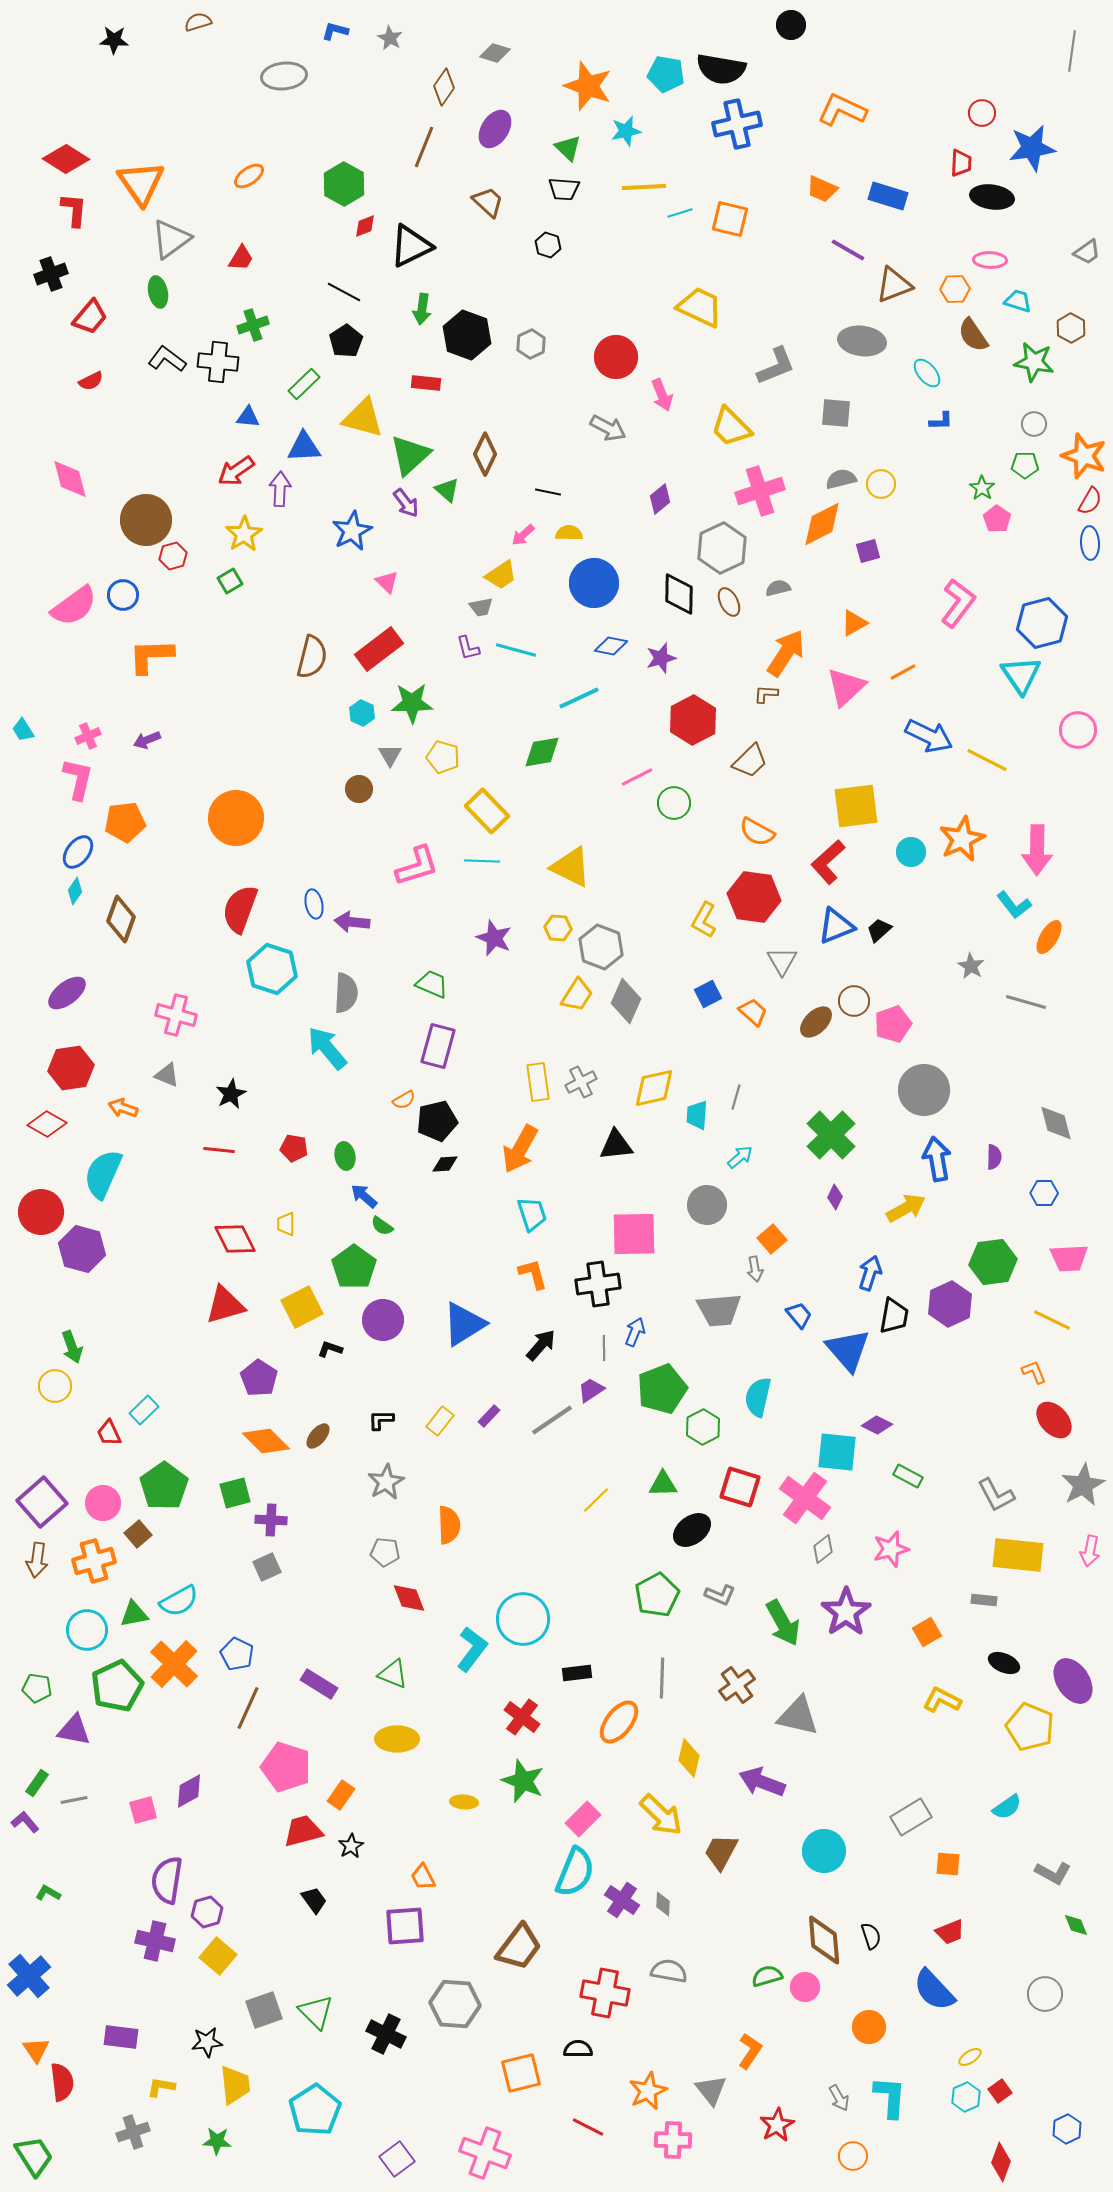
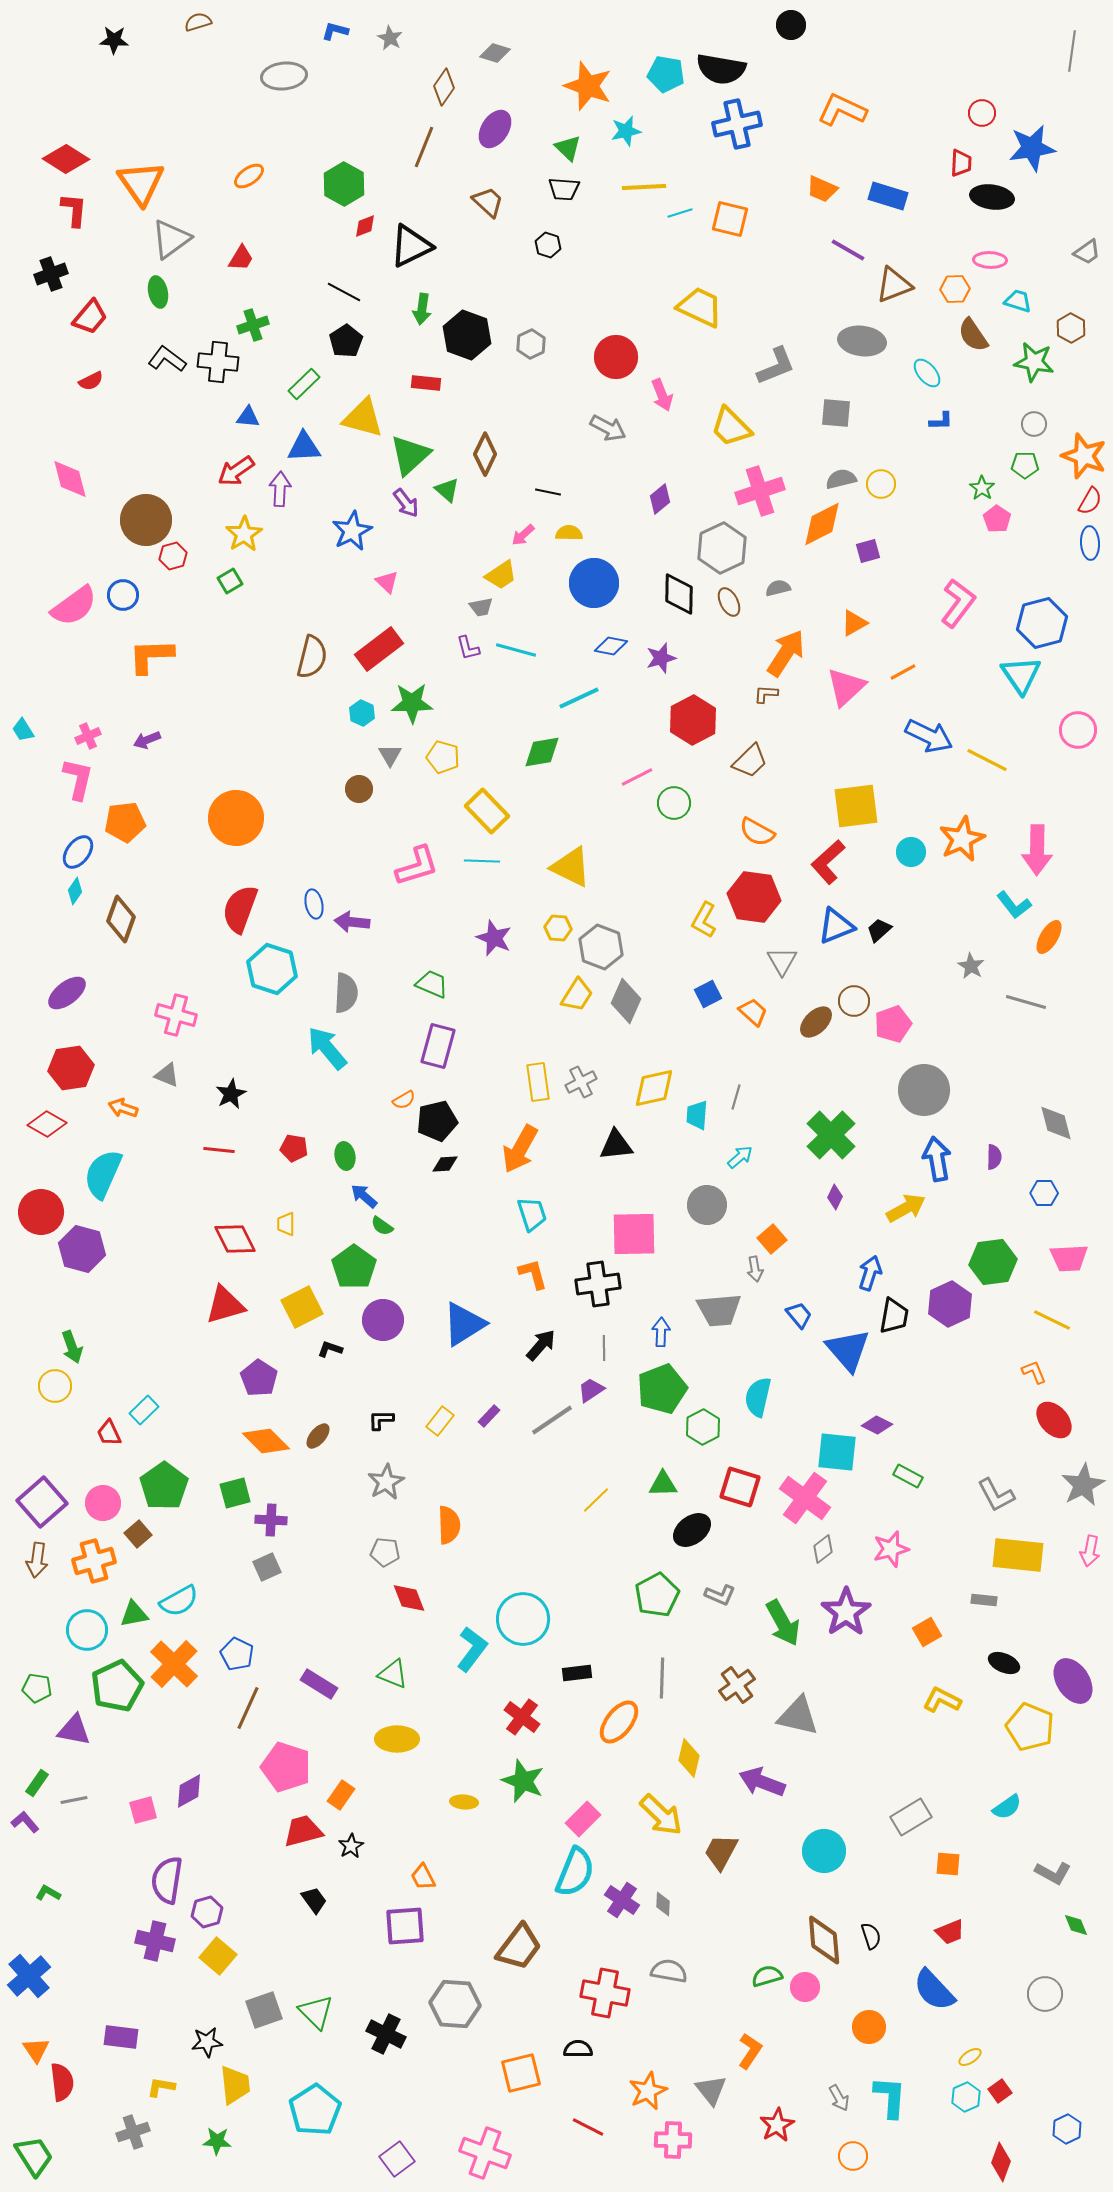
blue arrow at (635, 1332): moved 26 px right; rotated 20 degrees counterclockwise
